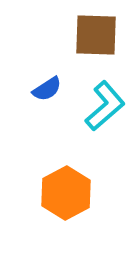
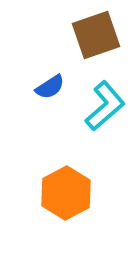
brown square: rotated 21 degrees counterclockwise
blue semicircle: moved 3 px right, 2 px up
